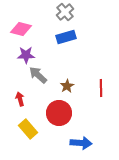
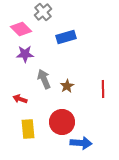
gray cross: moved 22 px left
pink diamond: rotated 30 degrees clockwise
purple star: moved 1 px left, 1 px up
gray arrow: moved 6 px right, 4 px down; rotated 24 degrees clockwise
red line: moved 2 px right, 1 px down
red arrow: rotated 56 degrees counterclockwise
red circle: moved 3 px right, 9 px down
yellow rectangle: rotated 36 degrees clockwise
